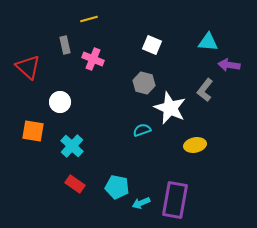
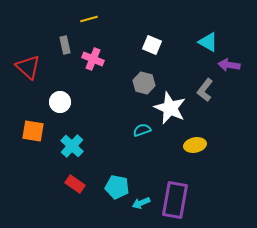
cyan triangle: rotated 25 degrees clockwise
